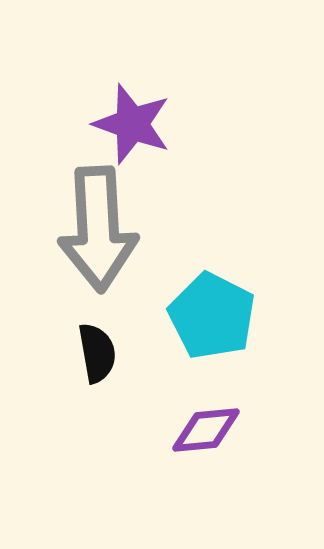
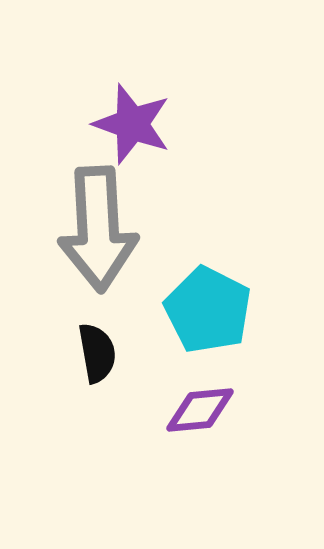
cyan pentagon: moved 4 px left, 6 px up
purple diamond: moved 6 px left, 20 px up
